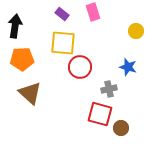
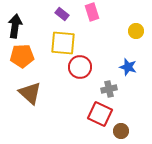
pink rectangle: moved 1 px left
orange pentagon: moved 3 px up
red square: rotated 10 degrees clockwise
brown circle: moved 3 px down
